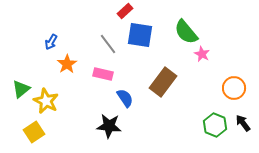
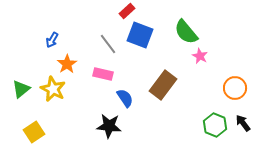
red rectangle: moved 2 px right
blue square: rotated 12 degrees clockwise
blue arrow: moved 1 px right, 2 px up
pink star: moved 2 px left, 2 px down
brown rectangle: moved 3 px down
orange circle: moved 1 px right
yellow star: moved 7 px right, 12 px up
